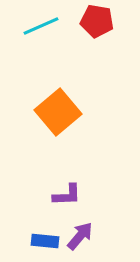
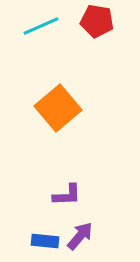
orange square: moved 4 px up
